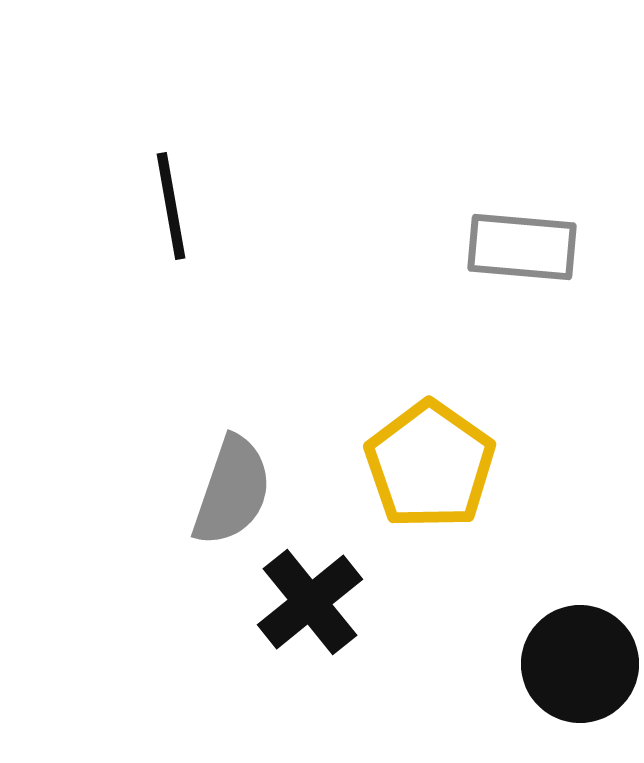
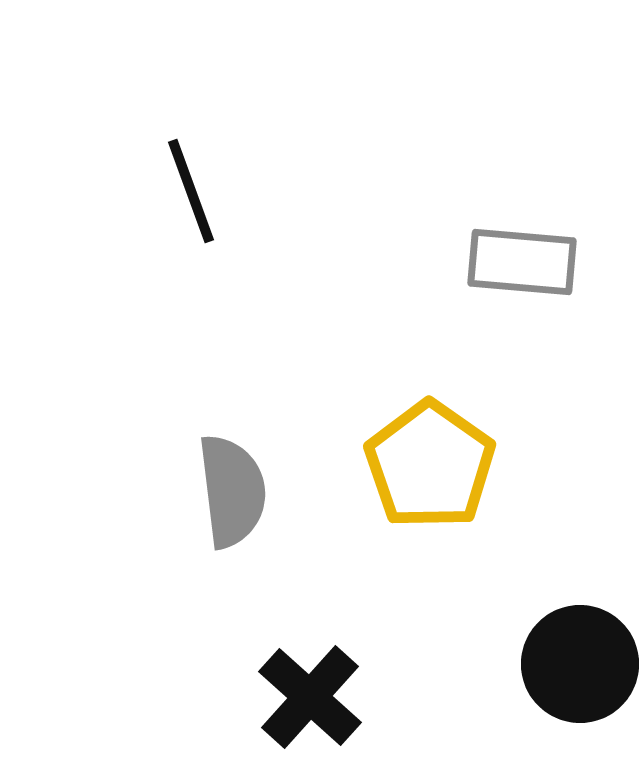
black line: moved 20 px right, 15 px up; rotated 10 degrees counterclockwise
gray rectangle: moved 15 px down
gray semicircle: rotated 26 degrees counterclockwise
black cross: moved 95 px down; rotated 9 degrees counterclockwise
